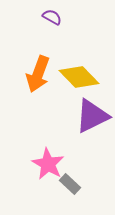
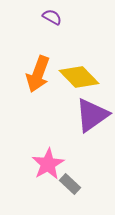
purple triangle: moved 1 px up; rotated 9 degrees counterclockwise
pink star: rotated 12 degrees clockwise
